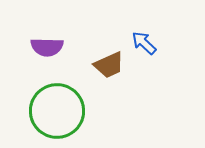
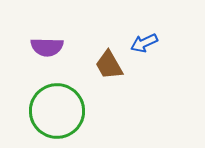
blue arrow: rotated 68 degrees counterclockwise
brown trapezoid: rotated 84 degrees clockwise
